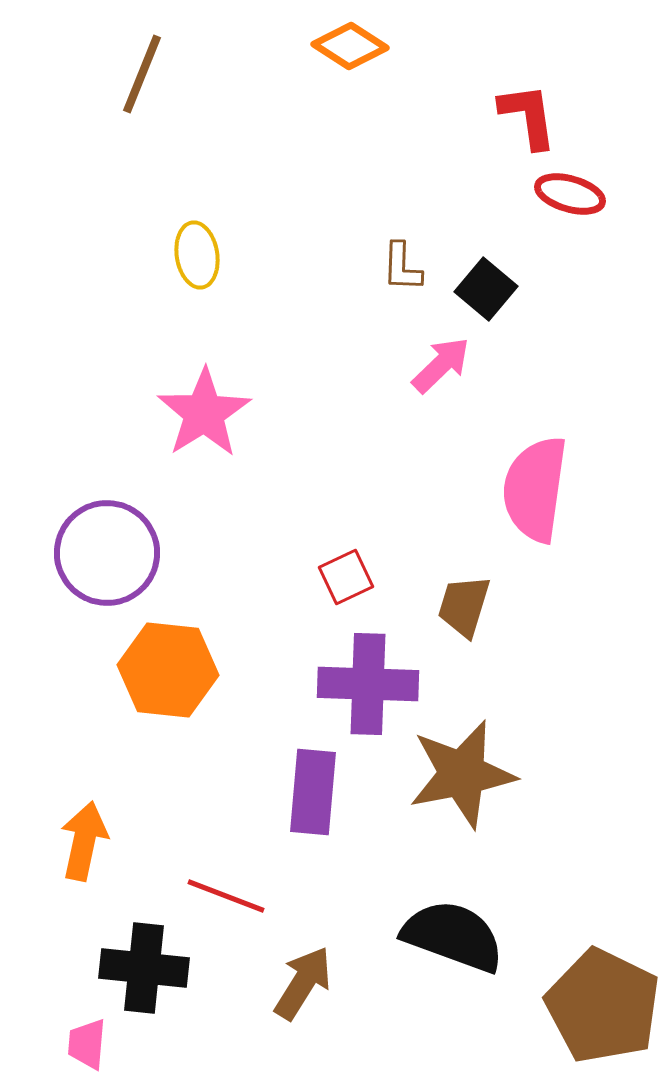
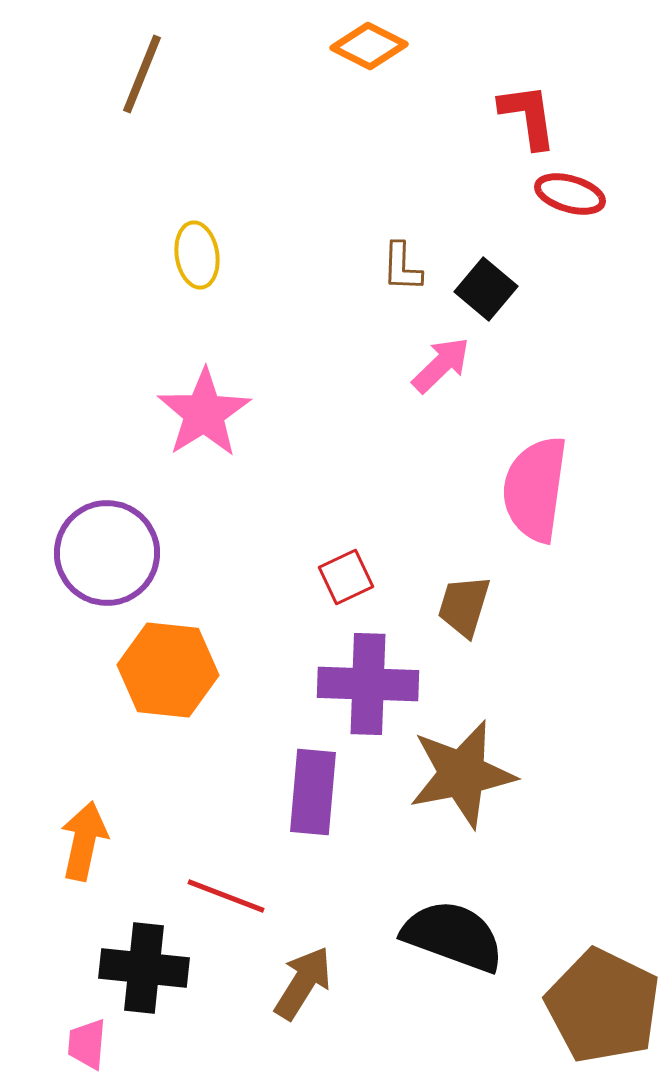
orange diamond: moved 19 px right; rotated 6 degrees counterclockwise
